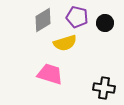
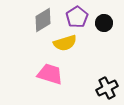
purple pentagon: rotated 25 degrees clockwise
black circle: moved 1 px left
black cross: moved 3 px right; rotated 35 degrees counterclockwise
